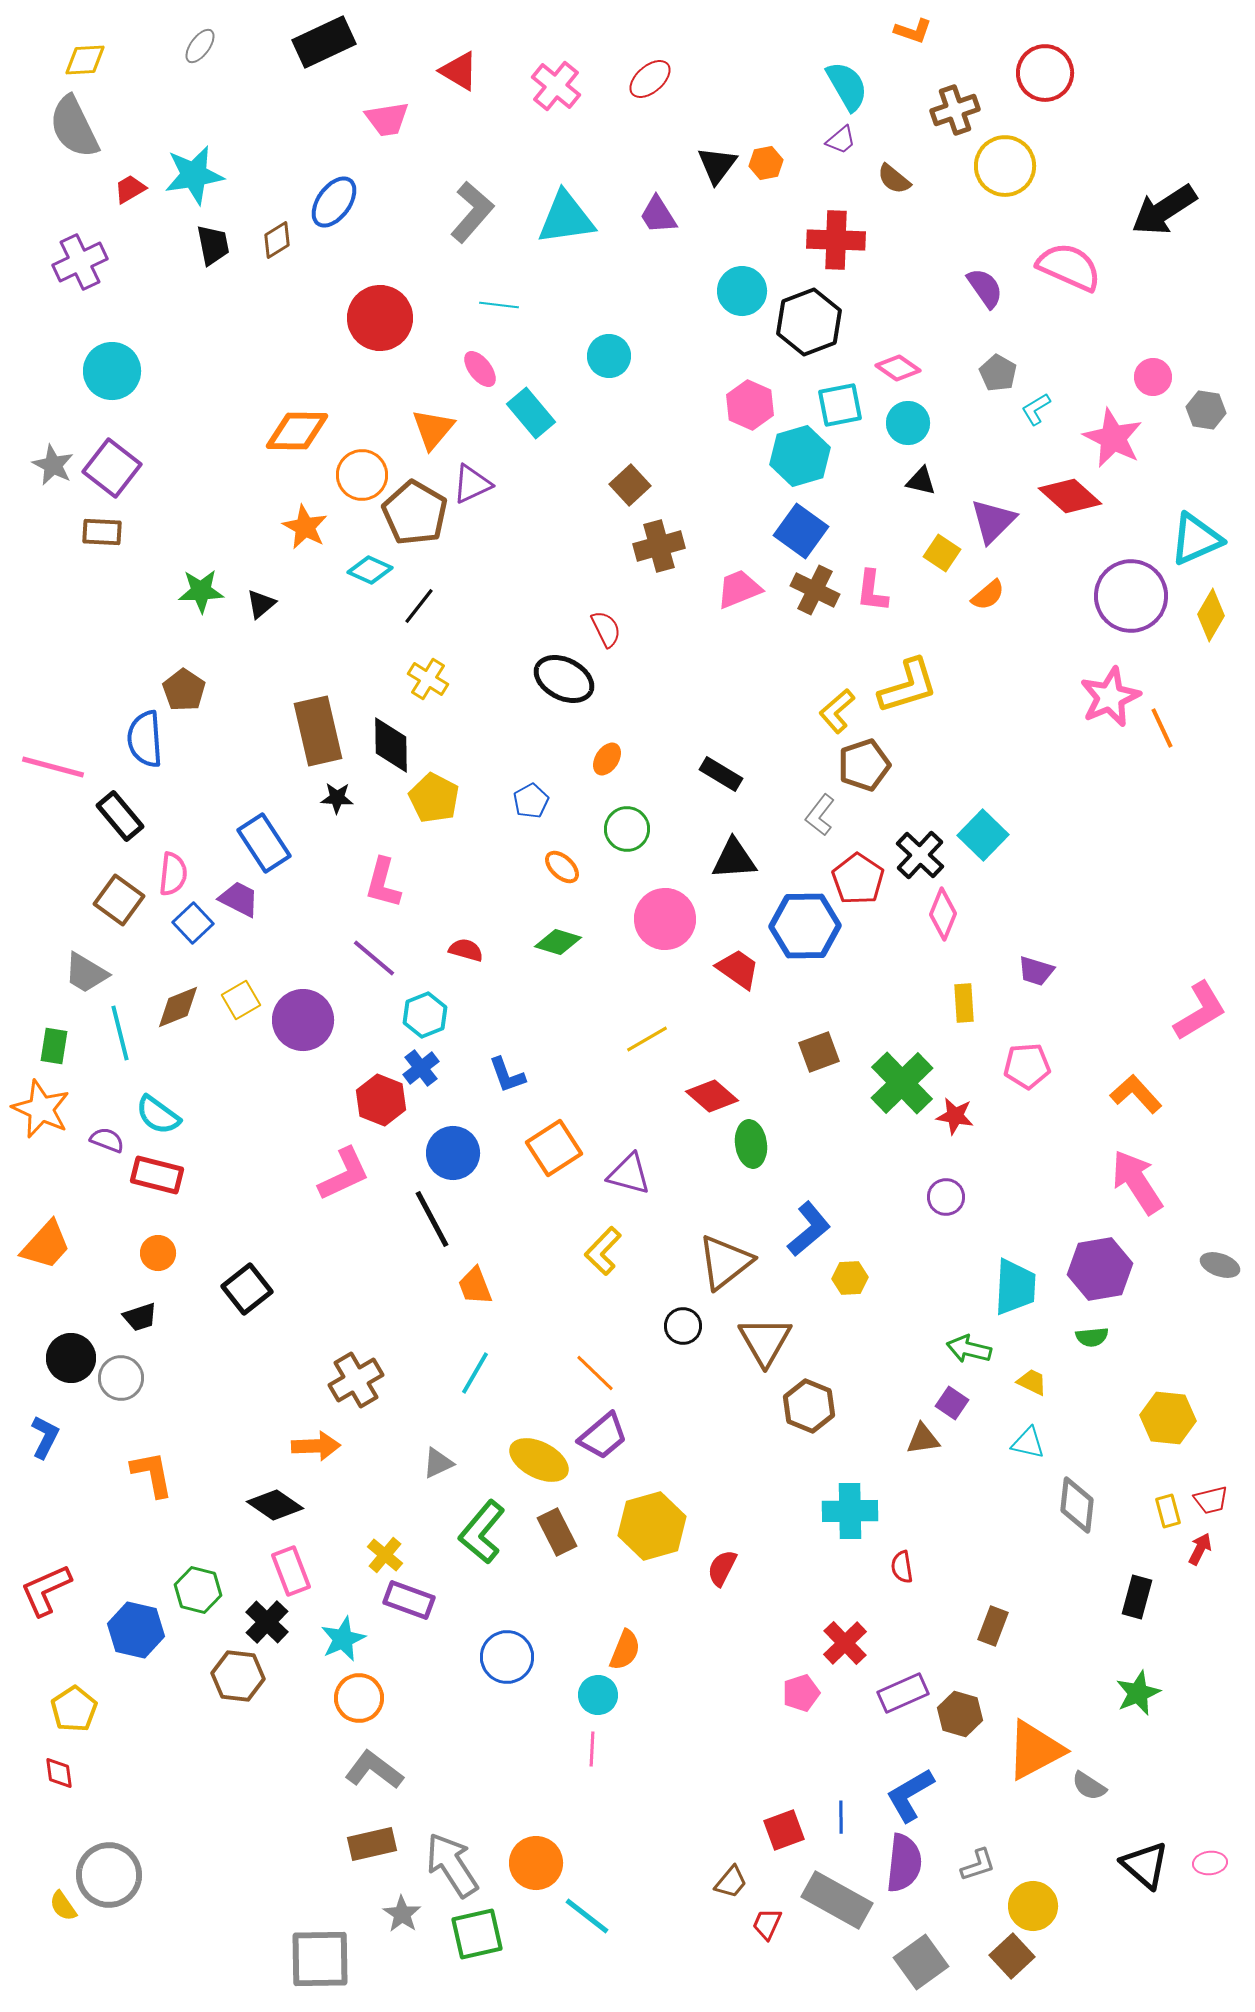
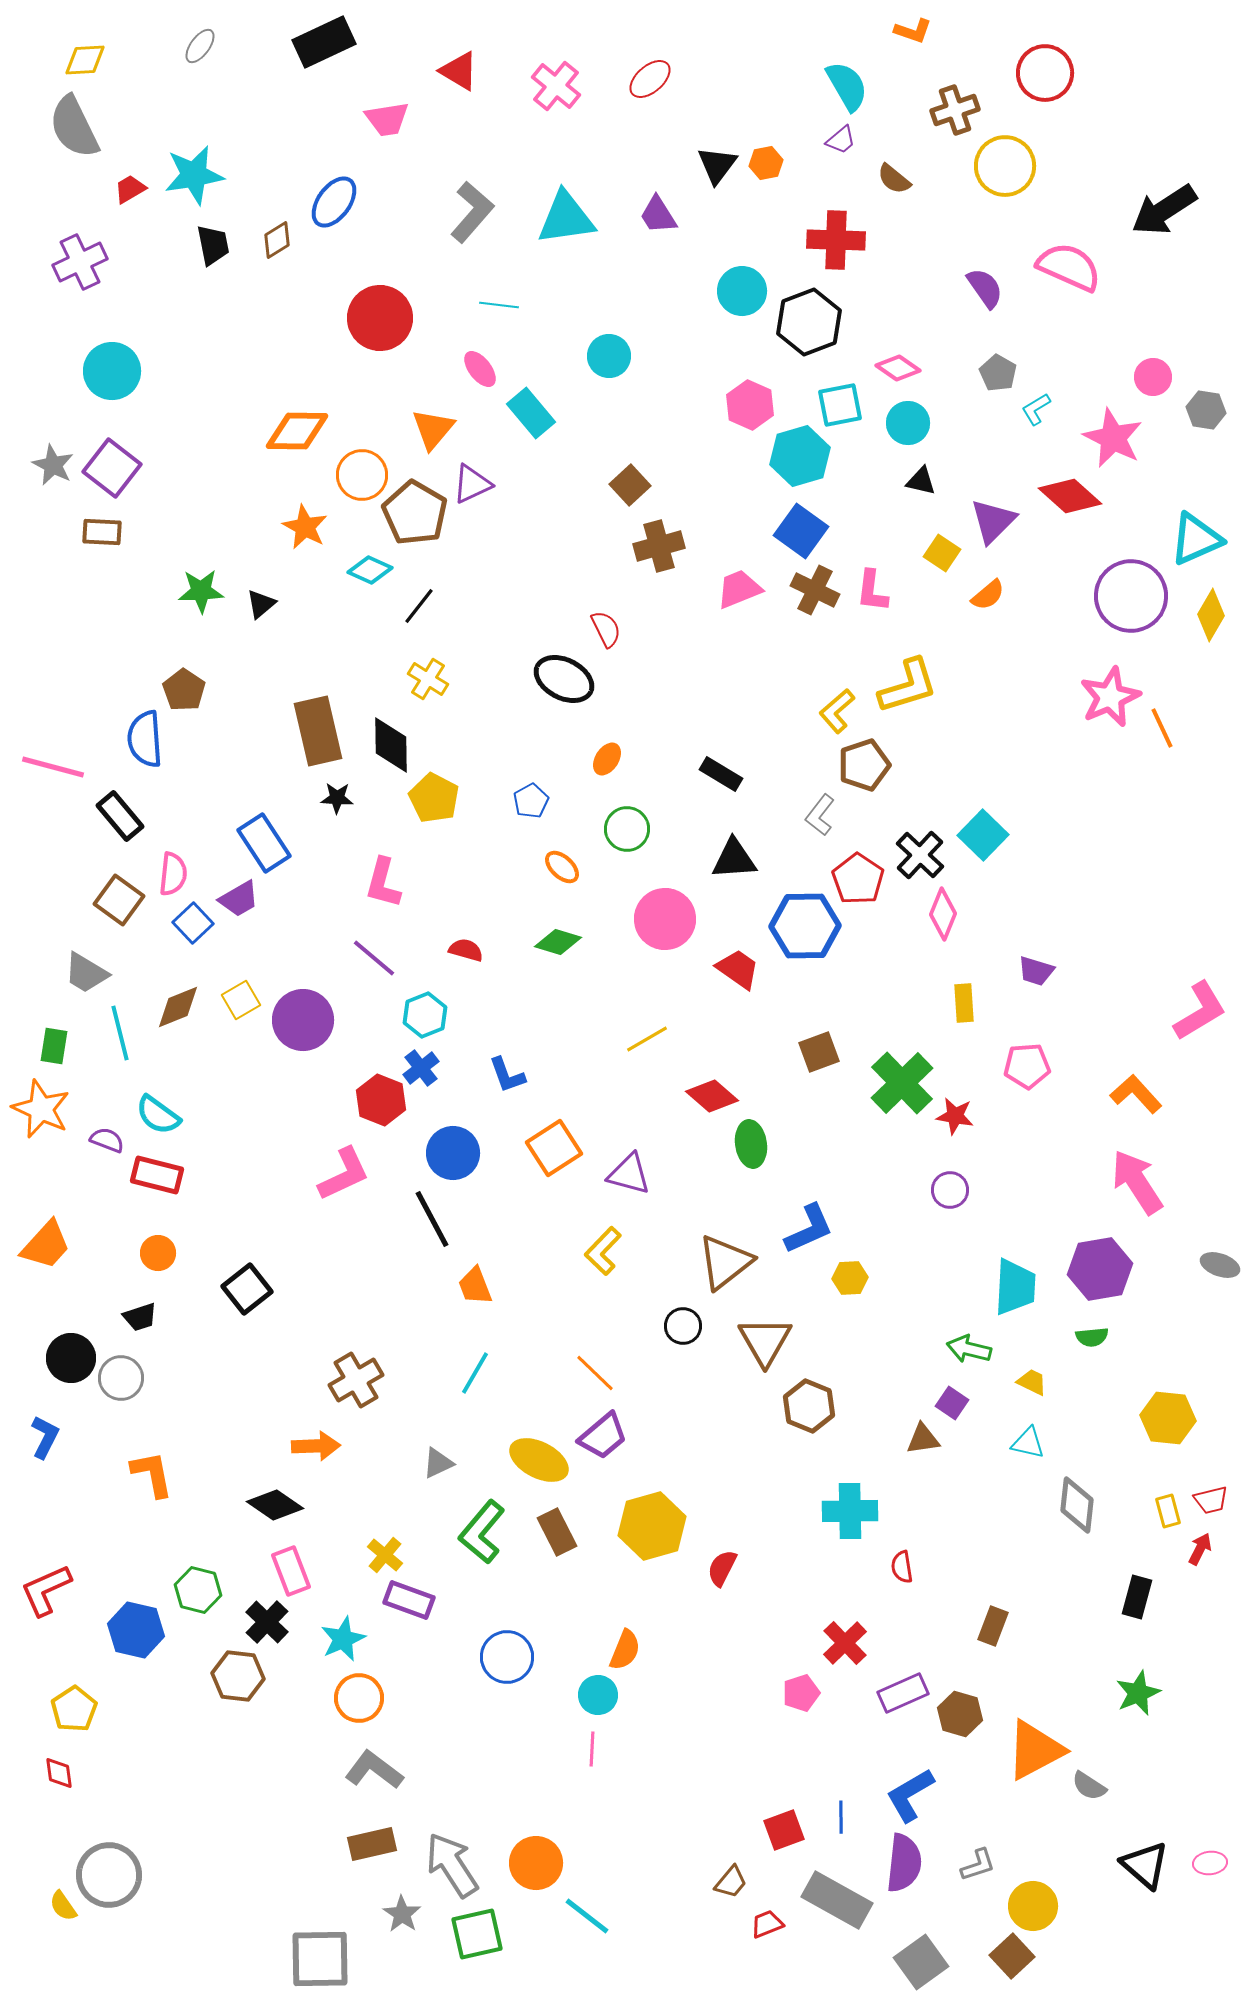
purple trapezoid at (239, 899): rotated 123 degrees clockwise
purple circle at (946, 1197): moved 4 px right, 7 px up
blue L-shape at (809, 1229): rotated 16 degrees clockwise
red trapezoid at (767, 1924): rotated 44 degrees clockwise
